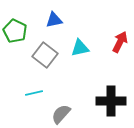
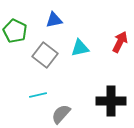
cyan line: moved 4 px right, 2 px down
